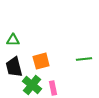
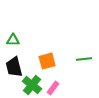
orange square: moved 6 px right
pink rectangle: rotated 48 degrees clockwise
